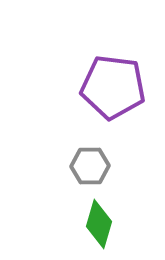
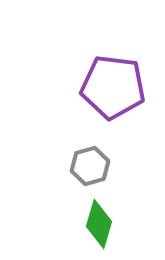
gray hexagon: rotated 15 degrees counterclockwise
